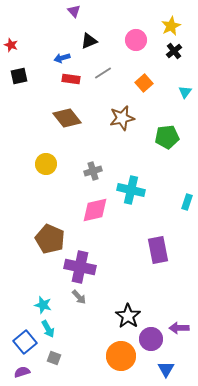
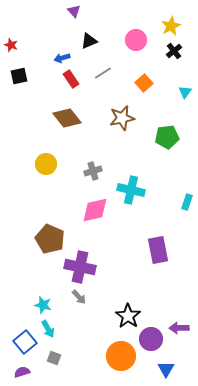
red rectangle: rotated 48 degrees clockwise
